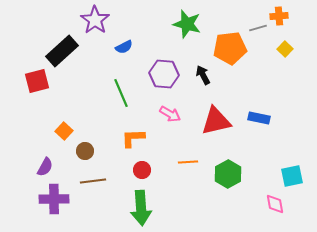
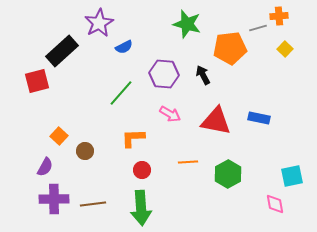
purple star: moved 4 px right, 3 px down; rotated 8 degrees clockwise
green line: rotated 64 degrees clockwise
red triangle: rotated 24 degrees clockwise
orange square: moved 5 px left, 5 px down
brown line: moved 23 px down
